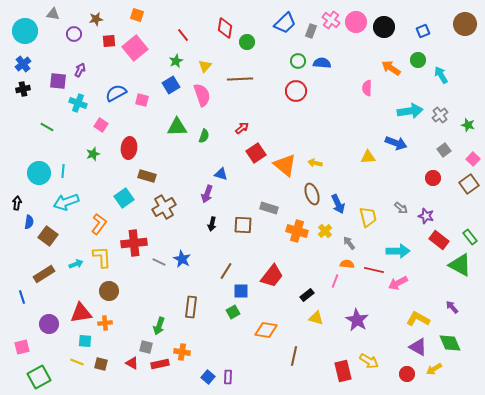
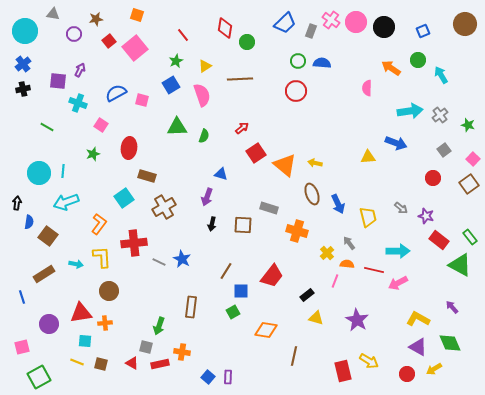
red square at (109, 41): rotated 32 degrees counterclockwise
yellow triangle at (205, 66): rotated 16 degrees clockwise
purple arrow at (207, 194): moved 3 px down
yellow cross at (325, 231): moved 2 px right, 22 px down
cyan arrow at (76, 264): rotated 32 degrees clockwise
